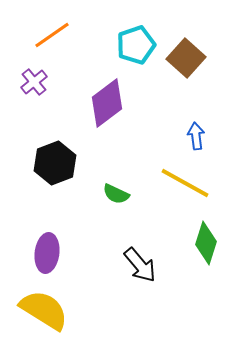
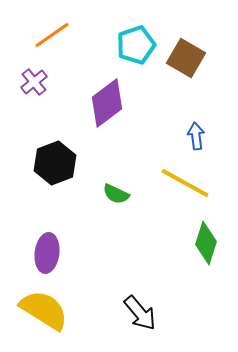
brown square: rotated 12 degrees counterclockwise
black arrow: moved 48 px down
